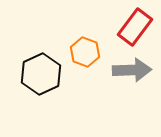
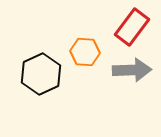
red rectangle: moved 3 px left
orange hexagon: rotated 16 degrees counterclockwise
